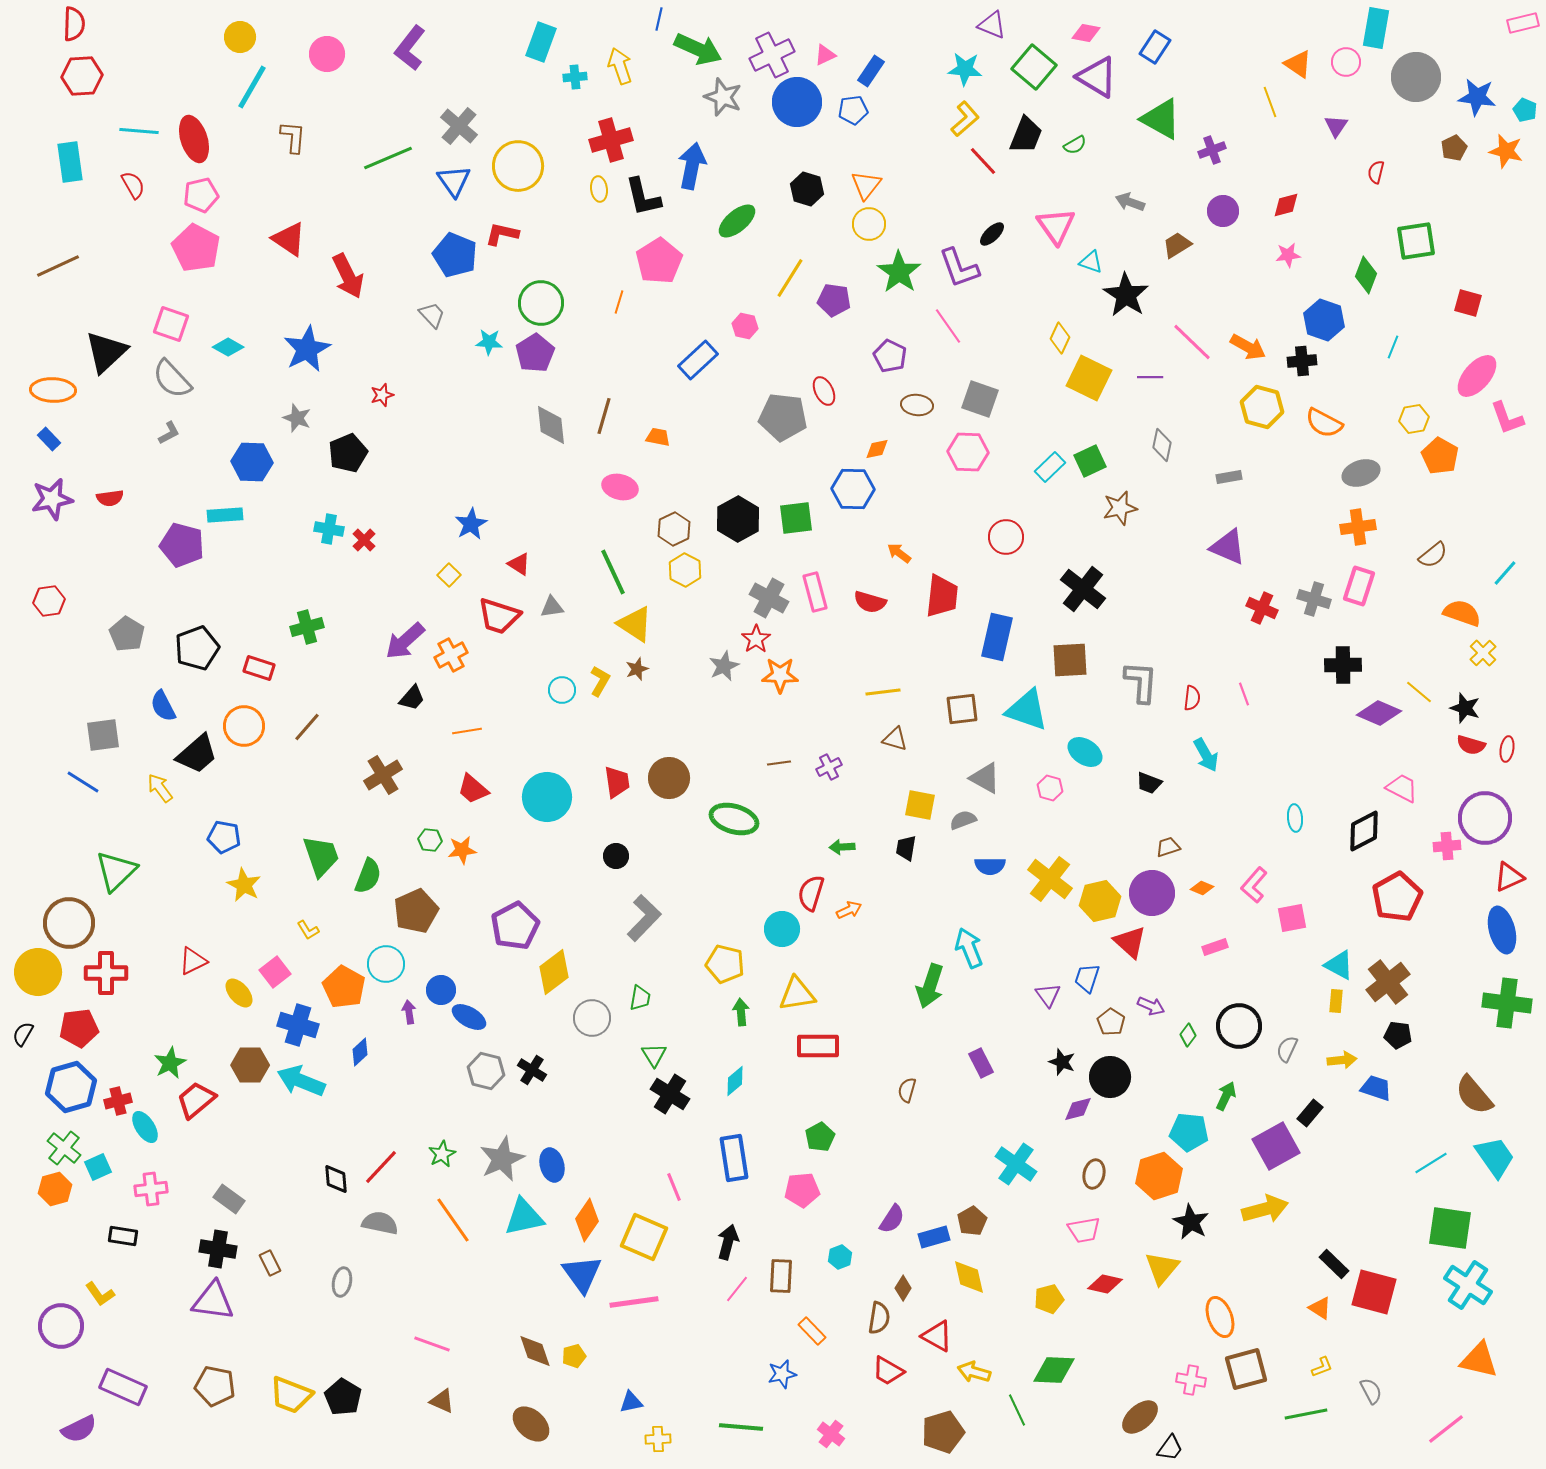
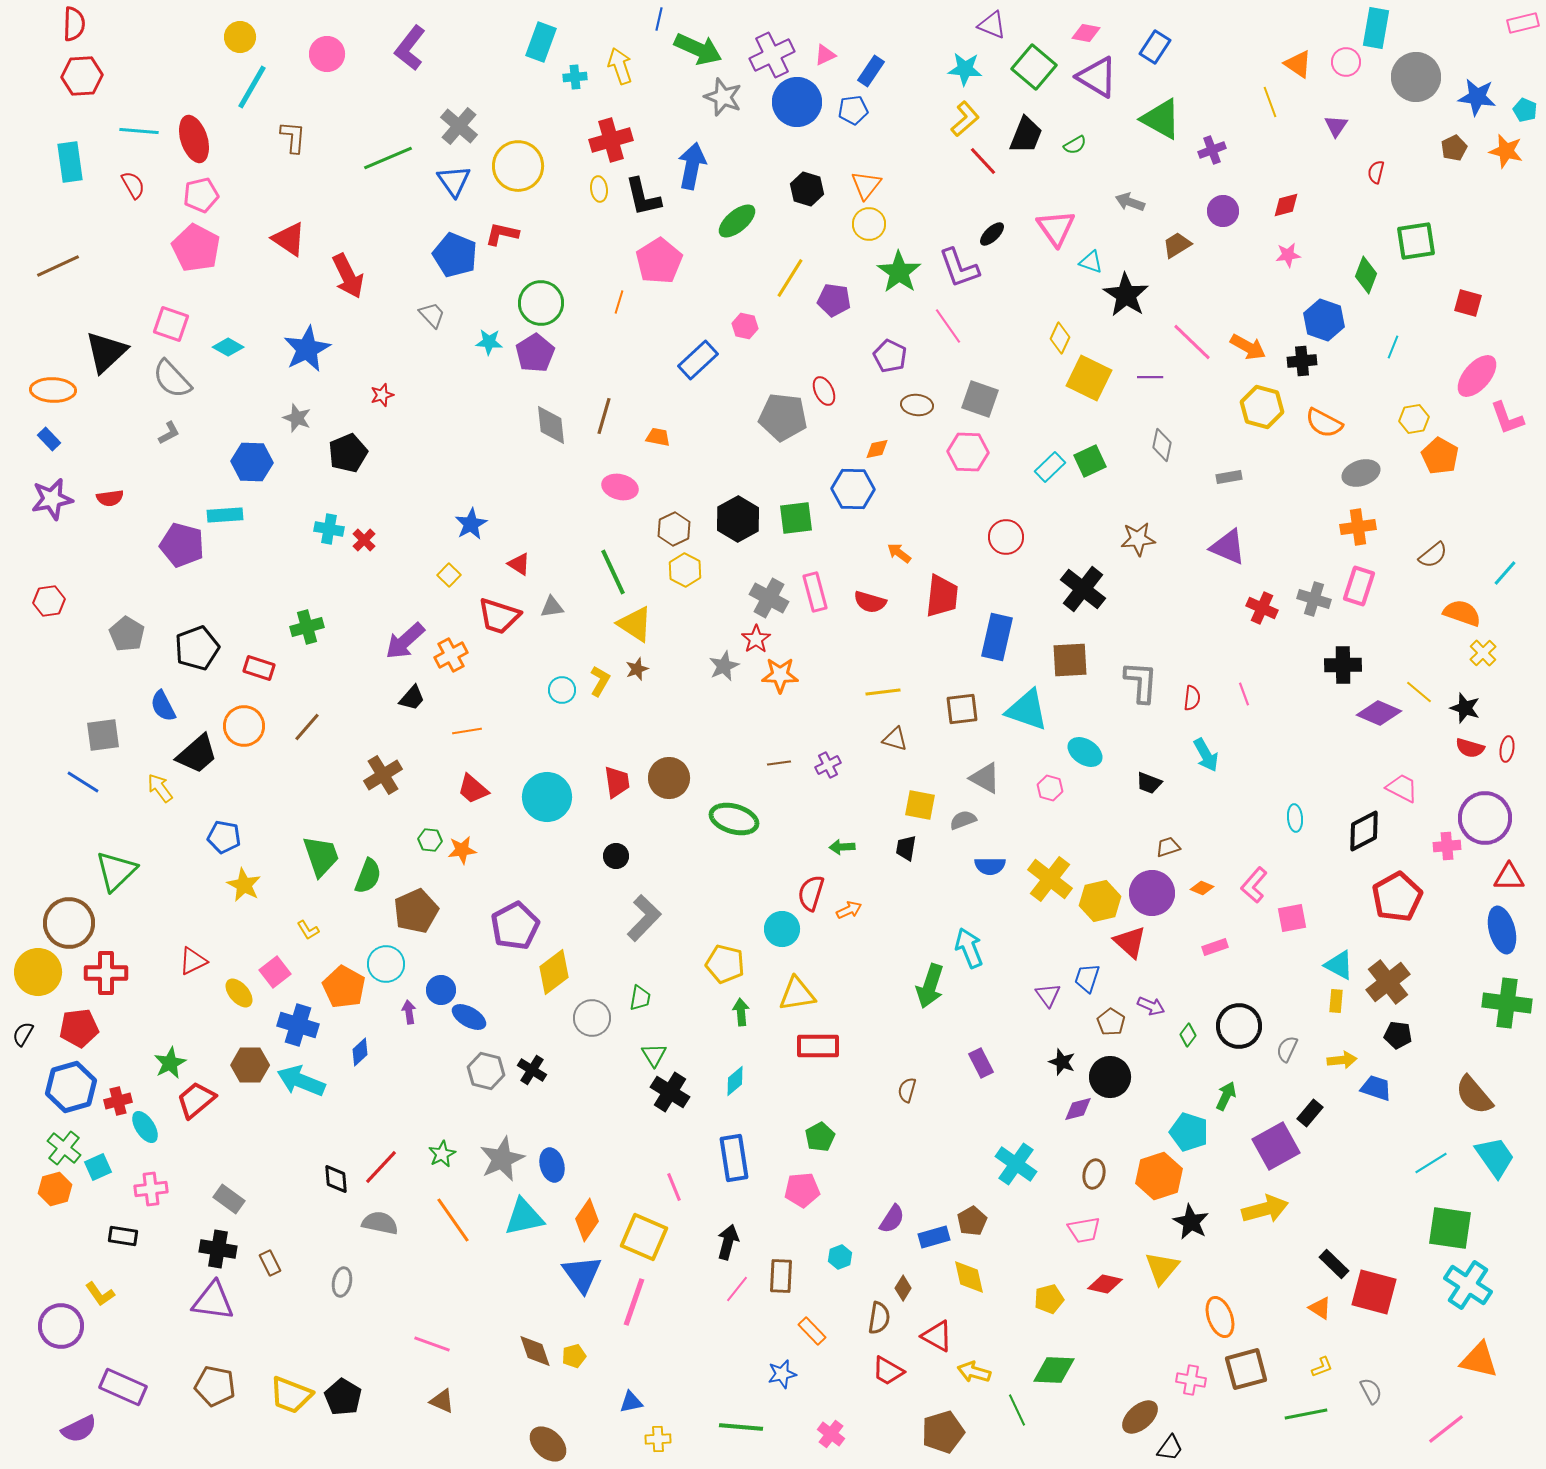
pink triangle at (1056, 226): moved 2 px down
brown star at (1120, 508): moved 18 px right, 31 px down; rotated 8 degrees clockwise
red semicircle at (1471, 745): moved 1 px left, 3 px down
purple cross at (829, 767): moved 1 px left, 2 px up
red triangle at (1509, 877): rotated 24 degrees clockwise
black cross at (670, 1094): moved 2 px up
cyan pentagon at (1189, 1132): rotated 12 degrees clockwise
pink line at (634, 1302): rotated 63 degrees counterclockwise
brown ellipse at (531, 1424): moved 17 px right, 20 px down
